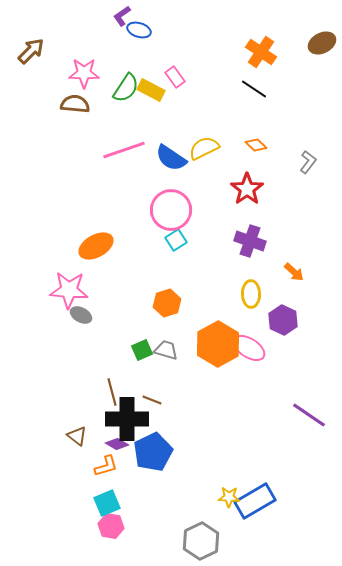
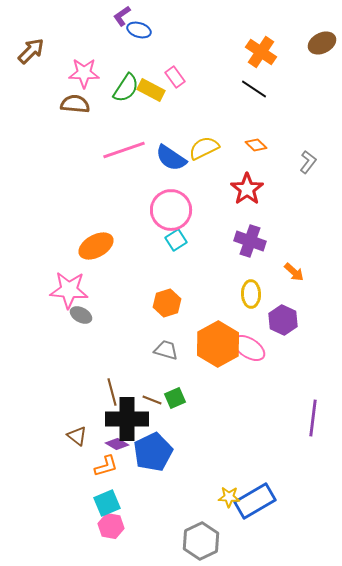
green square at (142, 350): moved 33 px right, 48 px down
purple line at (309, 415): moved 4 px right, 3 px down; rotated 63 degrees clockwise
